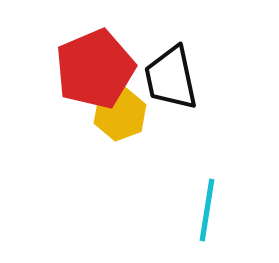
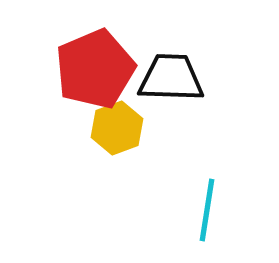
black trapezoid: rotated 104 degrees clockwise
yellow hexagon: moved 3 px left, 14 px down
